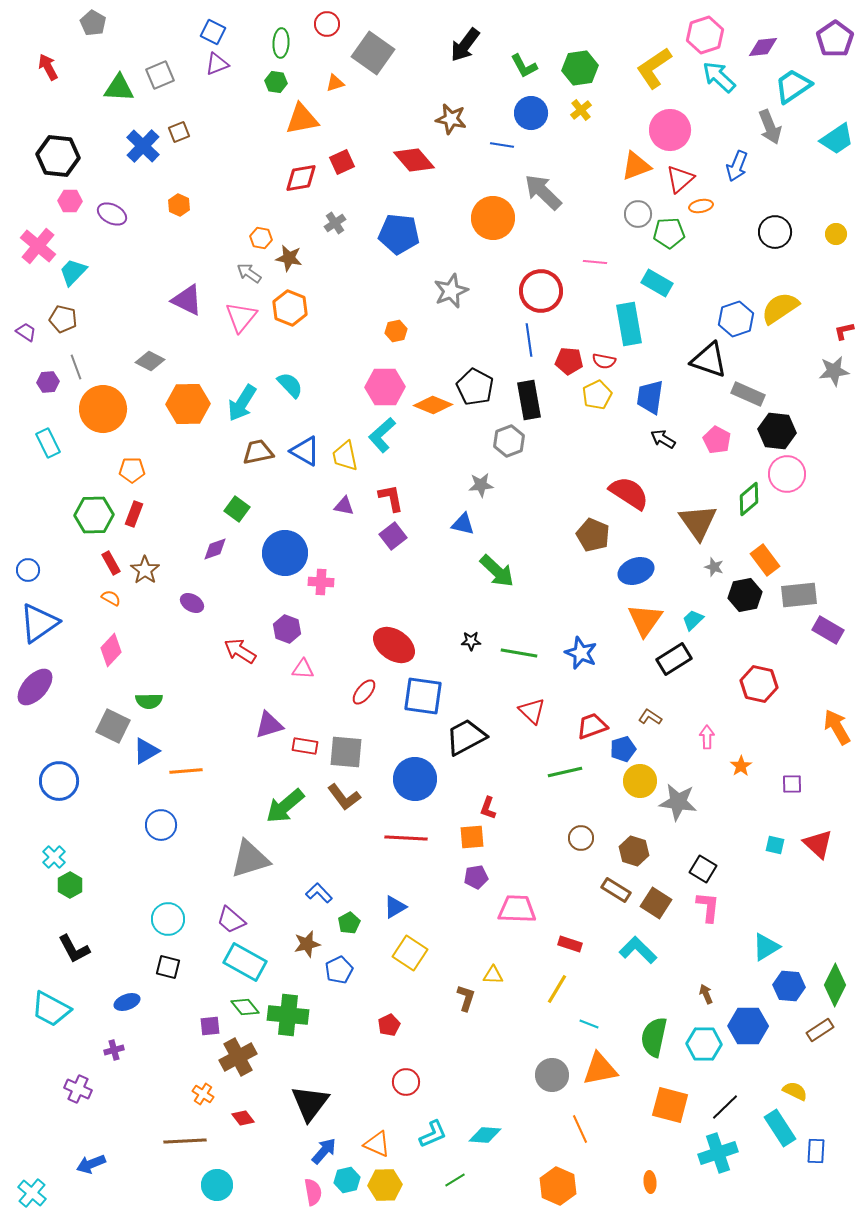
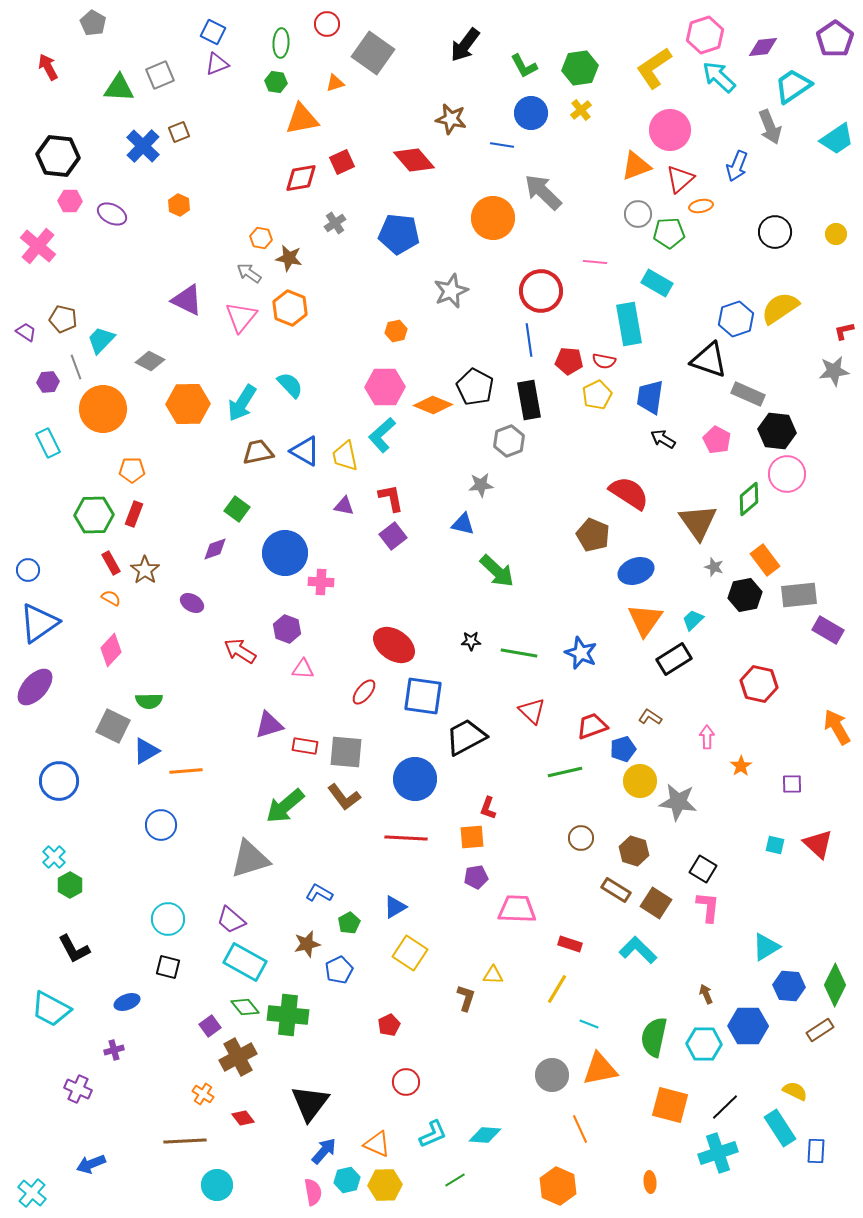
cyan trapezoid at (73, 272): moved 28 px right, 68 px down
blue L-shape at (319, 893): rotated 16 degrees counterclockwise
purple square at (210, 1026): rotated 30 degrees counterclockwise
